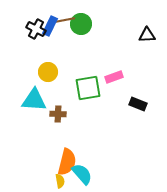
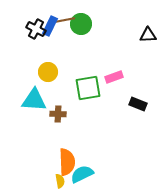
black triangle: moved 1 px right
orange semicircle: rotated 16 degrees counterclockwise
cyan semicircle: rotated 75 degrees counterclockwise
